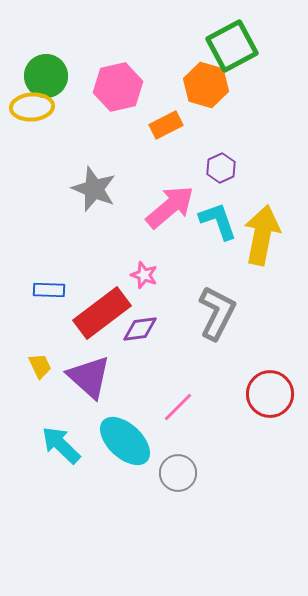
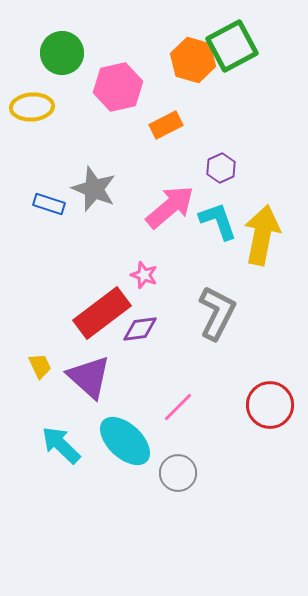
green circle: moved 16 px right, 23 px up
orange hexagon: moved 13 px left, 25 px up
blue rectangle: moved 86 px up; rotated 16 degrees clockwise
red circle: moved 11 px down
